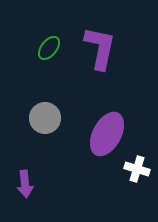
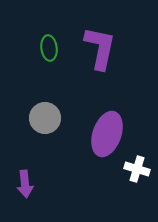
green ellipse: rotated 45 degrees counterclockwise
purple ellipse: rotated 9 degrees counterclockwise
